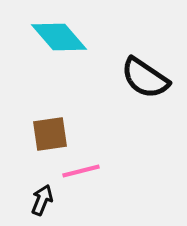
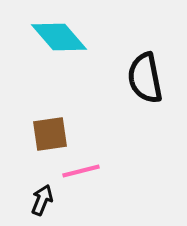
black semicircle: rotated 45 degrees clockwise
